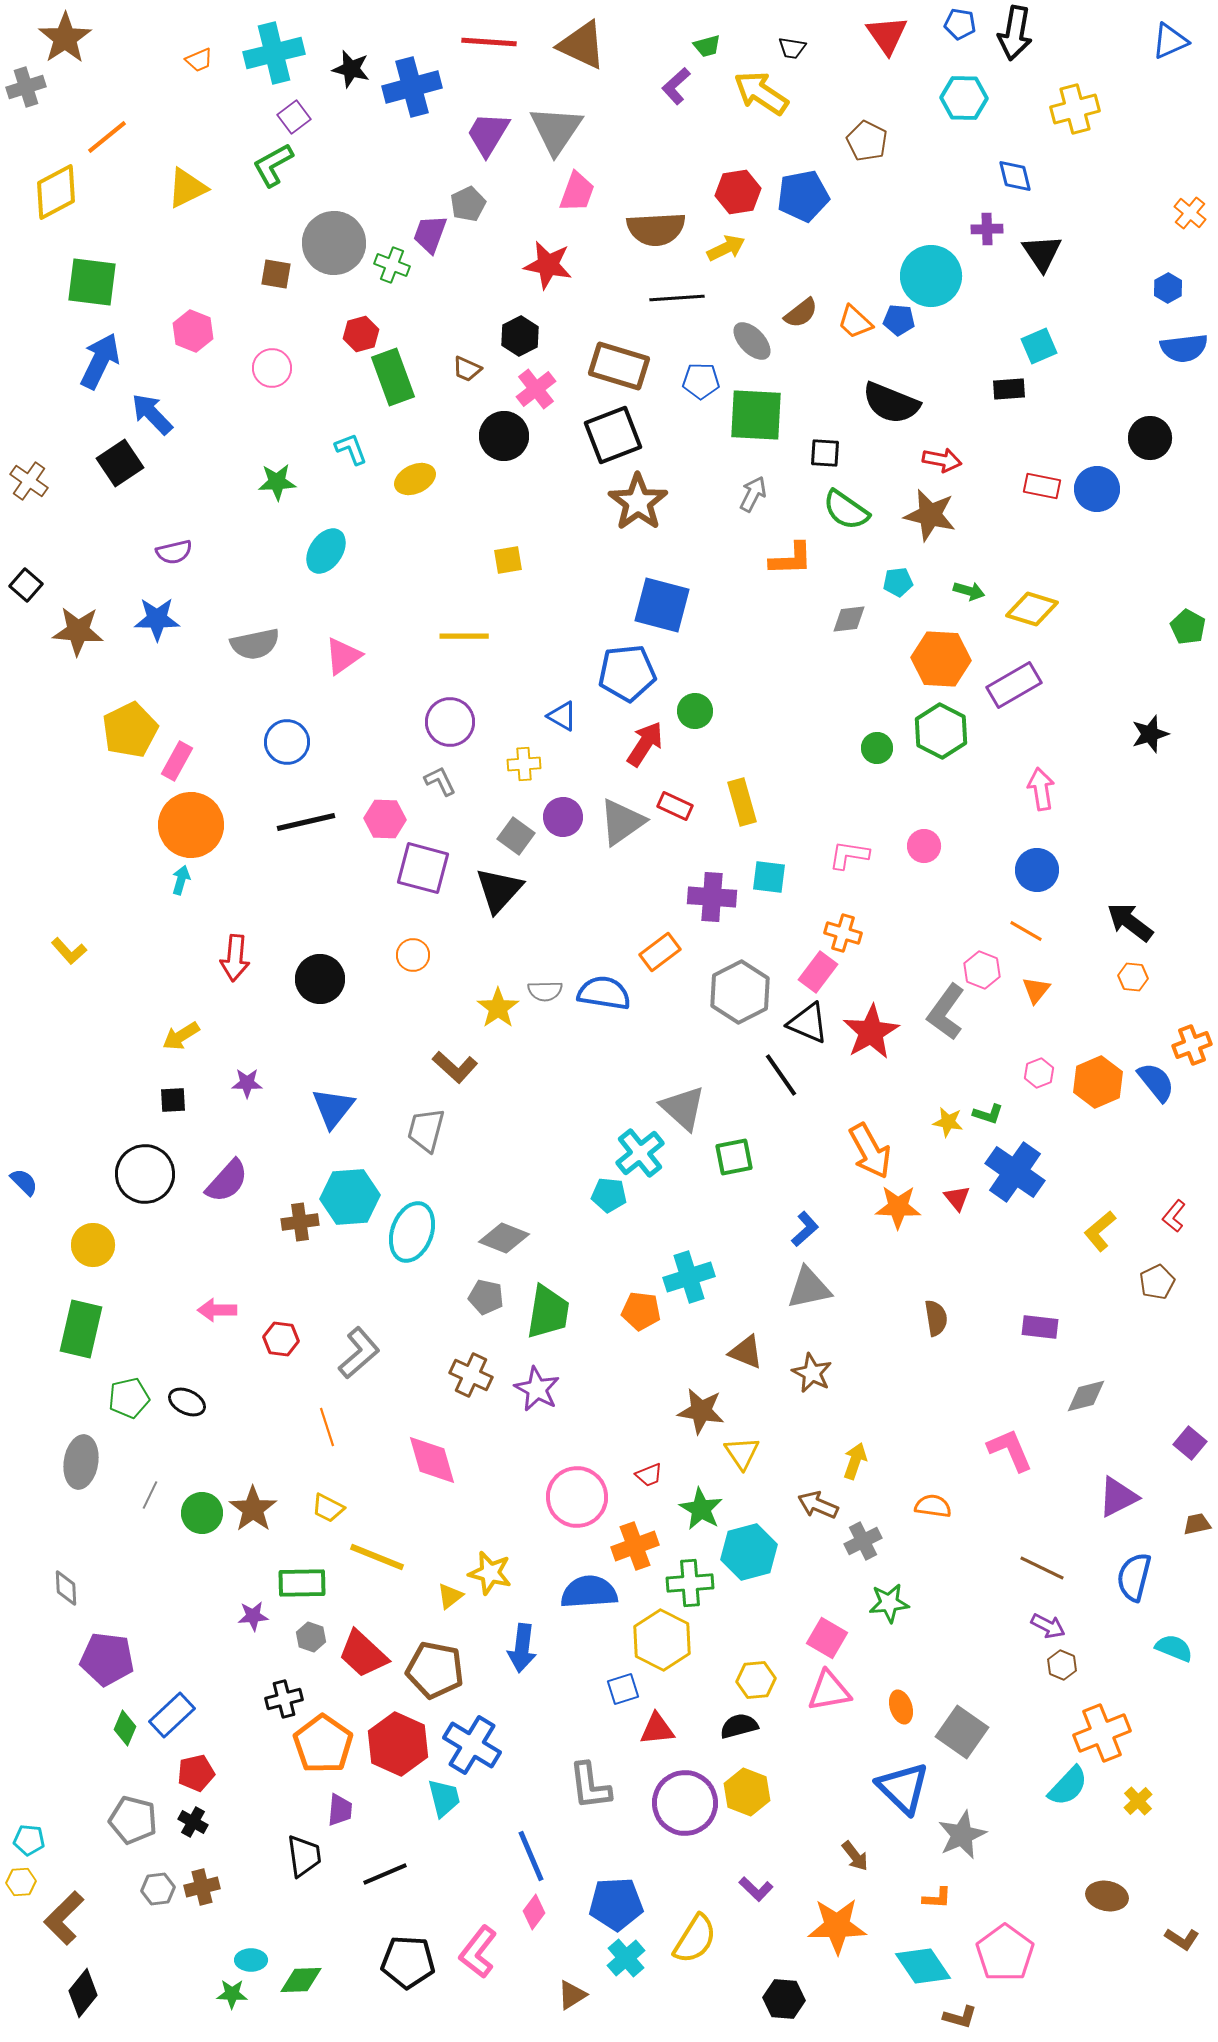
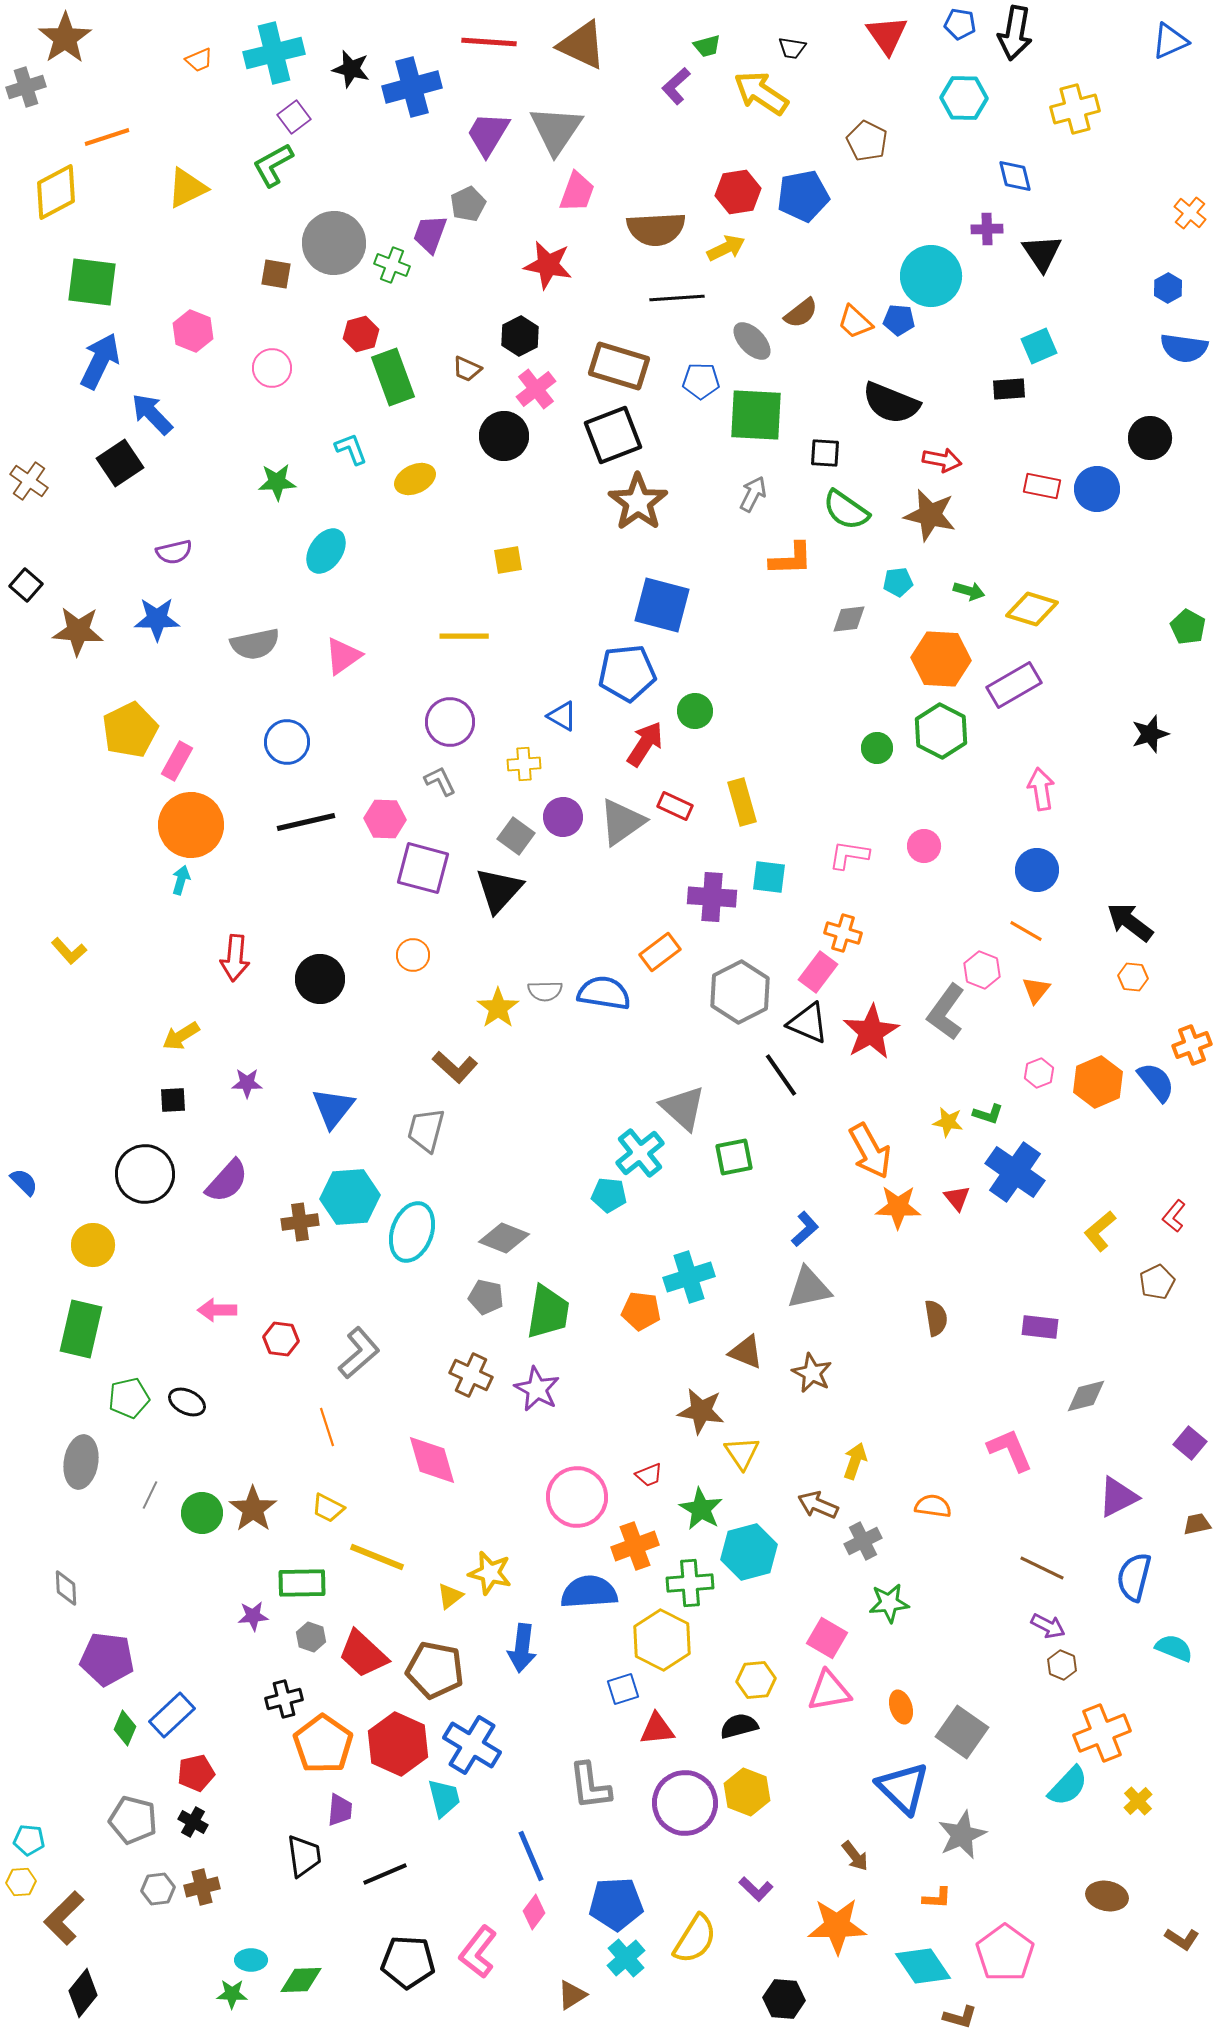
orange line at (107, 137): rotated 21 degrees clockwise
blue semicircle at (1184, 348): rotated 15 degrees clockwise
